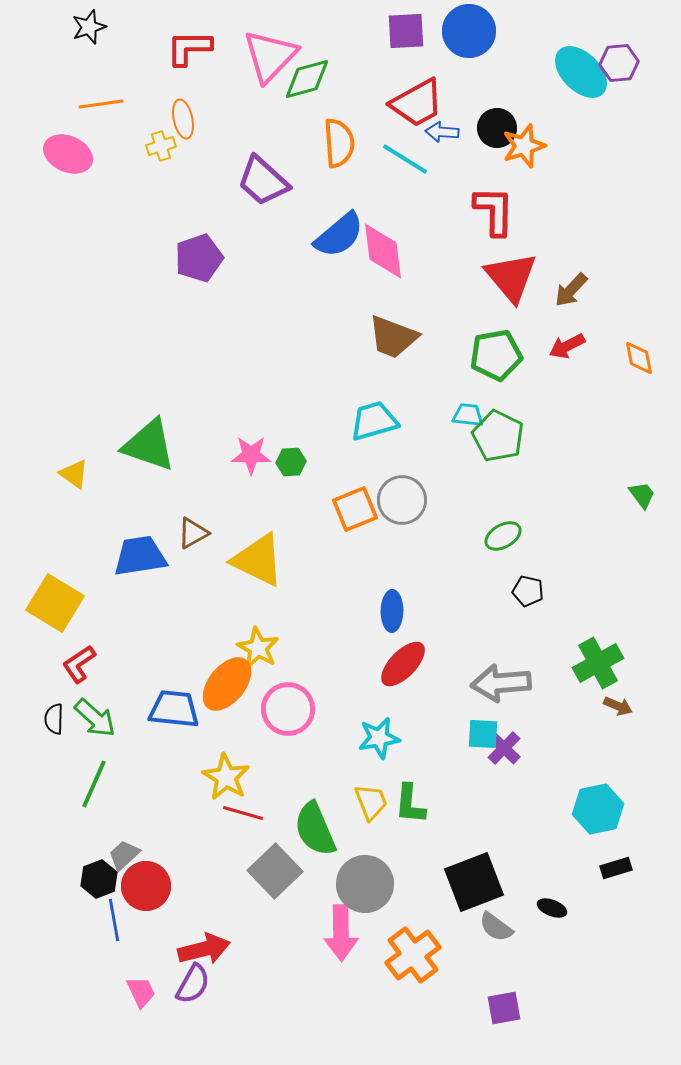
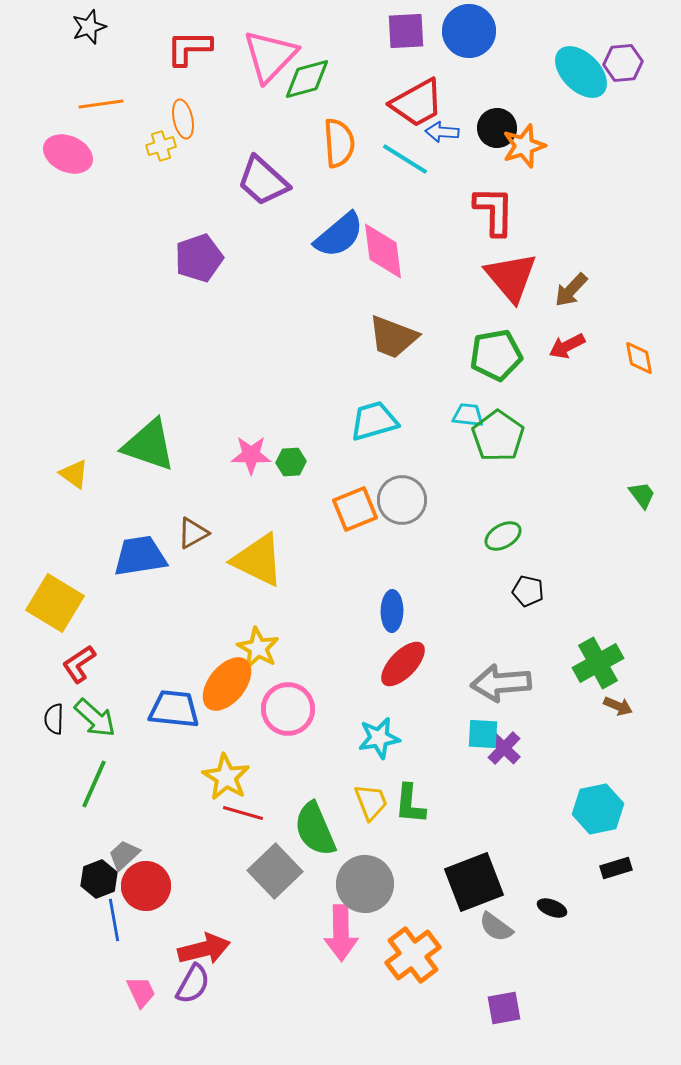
purple hexagon at (619, 63): moved 4 px right
green pentagon at (498, 436): rotated 9 degrees clockwise
